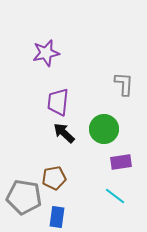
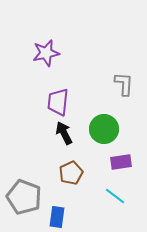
black arrow: rotated 20 degrees clockwise
brown pentagon: moved 17 px right, 5 px up; rotated 15 degrees counterclockwise
gray pentagon: rotated 12 degrees clockwise
